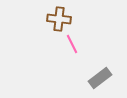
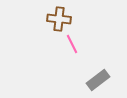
gray rectangle: moved 2 px left, 2 px down
